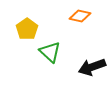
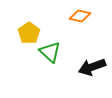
yellow pentagon: moved 2 px right, 4 px down
